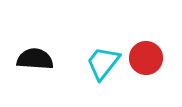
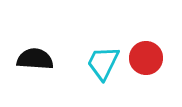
cyan trapezoid: rotated 12 degrees counterclockwise
